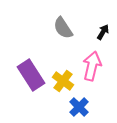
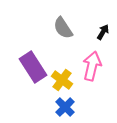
purple rectangle: moved 2 px right, 8 px up
yellow cross: moved 1 px left, 1 px up
blue cross: moved 14 px left
